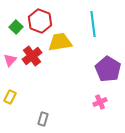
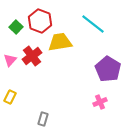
cyan line: rotated 45 degrees counterclockwise
